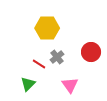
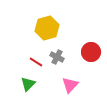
yellow hexagon: rotated 15 degrees counterclockwise
gray cross: rotated 24 degrees counterclockwise
red line: moved 3 px left, 2 px up
pink triangle: rotated 18 degrees clockwise
